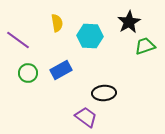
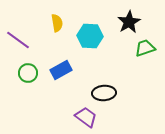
green trapezoid: moved 2 px down
